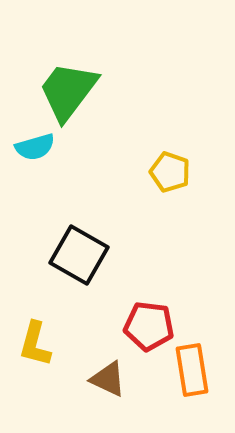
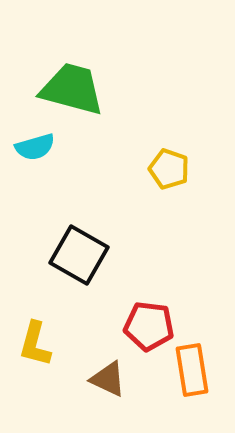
green trapezoid: moved 4 px right, 2 px up; rotated 68 degrees clockwise
yellow pentagon: moved 1 px left, 3 px up
